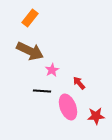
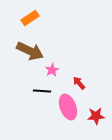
orange rectangle: rotated 18 degrees clockwise
